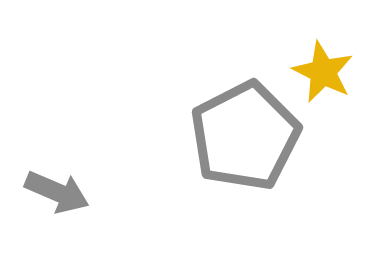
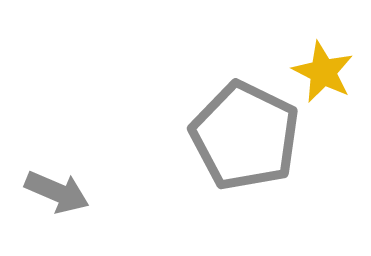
gray pentagon: rotated 19 degrees counterclockwise
